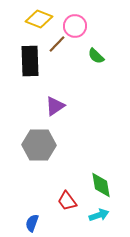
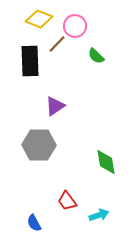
green diamond: moved 5 px right, 23 px up
blue semicircle: moved 2 px right; rotated 48 degrees counterclockwise
